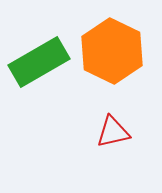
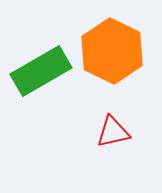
green rectangle: moved 2 px right, 9 px down
